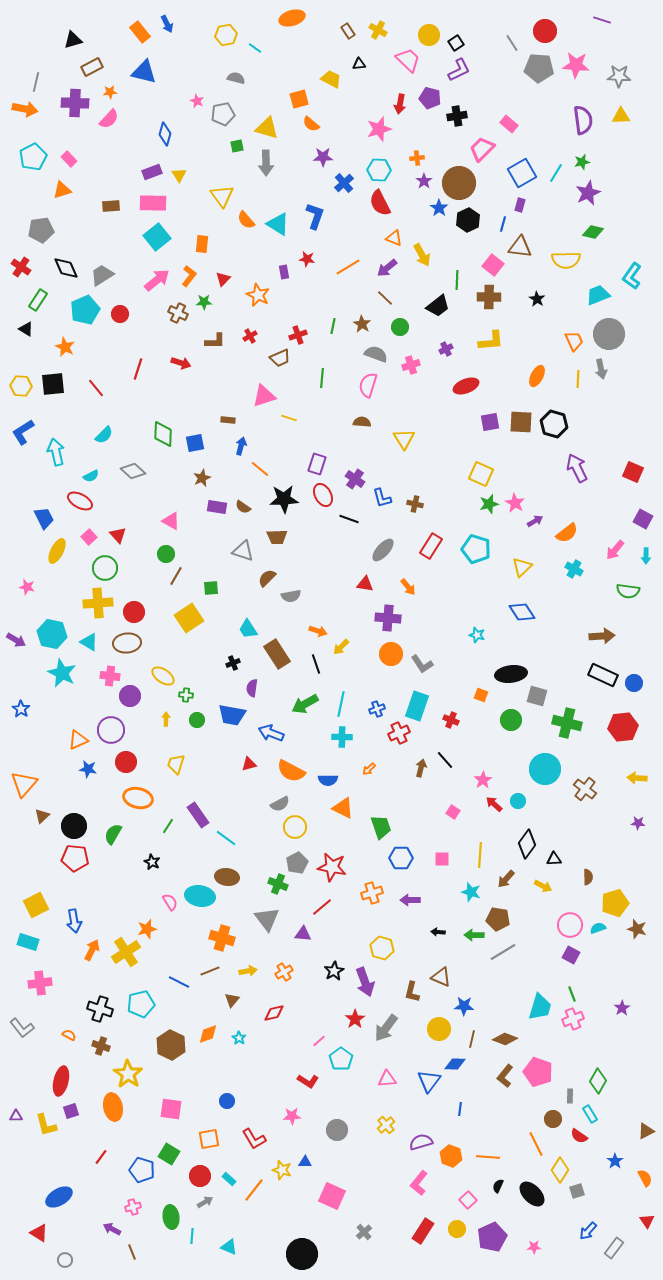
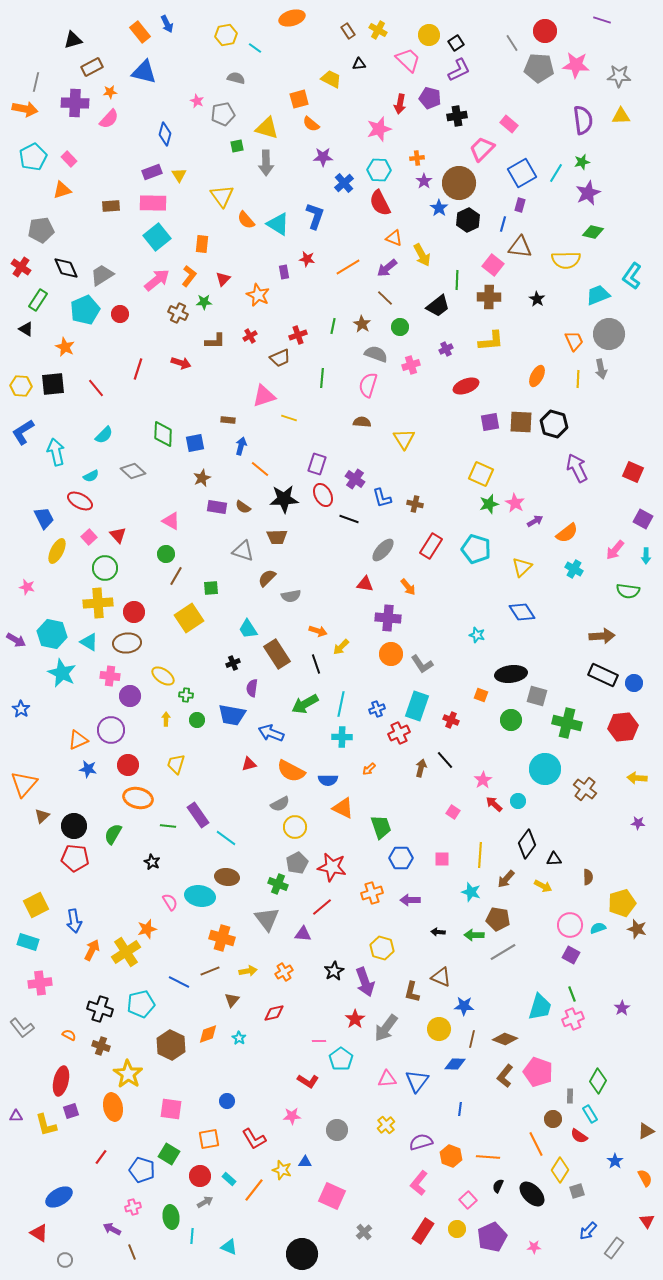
red circle at (126, 762): moved 2 px right, 3 px down
green line at (168, 826): rotated 63 degrees clockwise
yellow pentagon at (615, 903): moved 7 px right
pink line at (319, 1041): rotated 40 degrees clockwise
blue triangle at (429, 1081): moved 12 px left
